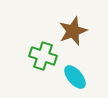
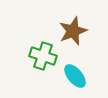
cyan ellipse: moved 1 px up
